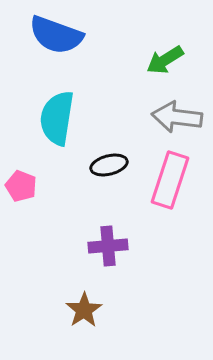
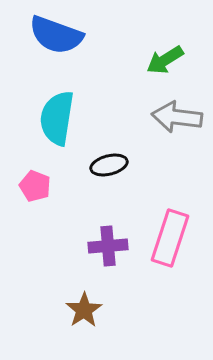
pink rectangle: moved 58 px down
pink pentagon: moved 14 px right
